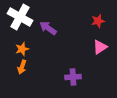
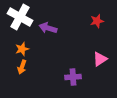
red star: moved 1 px left
purple arrow: rotated 18 degrees counterclockwise
pink triangle: moved 12 px down
